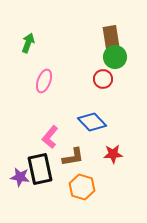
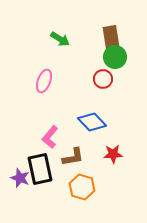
green arrow: moved 32 px right, 4 px up; rotated 102 degrees clockwise
purple star: moved 1 px down; rotated 12 degrees clockwise
